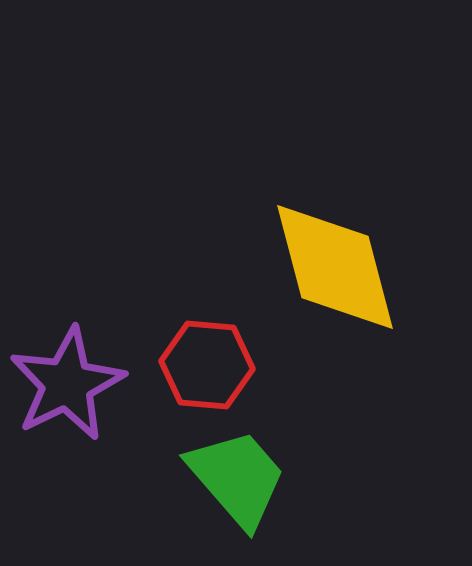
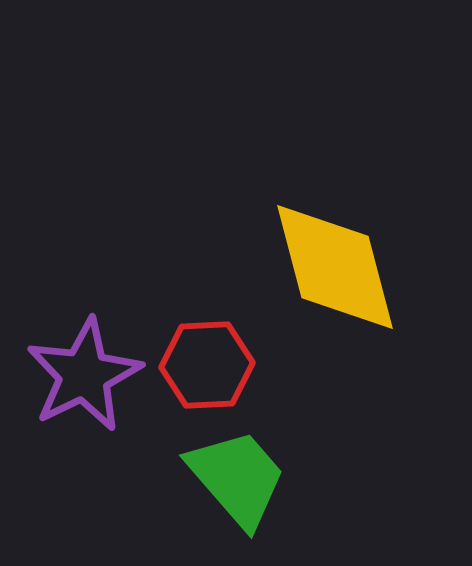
red hexagon: rotated 8 degrees counterclockwise
purple star: moved 17 px right, 9 px up
